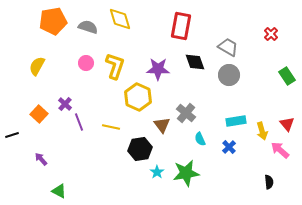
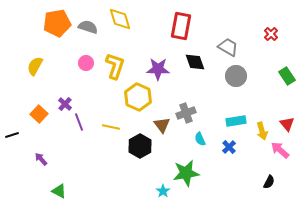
orange pentagon: moved 4 px right, 2 px down
yellow semicircle: moved 2 px left
gray circle: moved 7 px right, 1 px down
gray cross: rotated 30 degrees clockwise
black hexagon: moved 3 px up; rotated 20 degrees counterclockwise
cyan star: moved 6 px right, 19 px down
black semicircle: rotated 32 degrees clockwise
